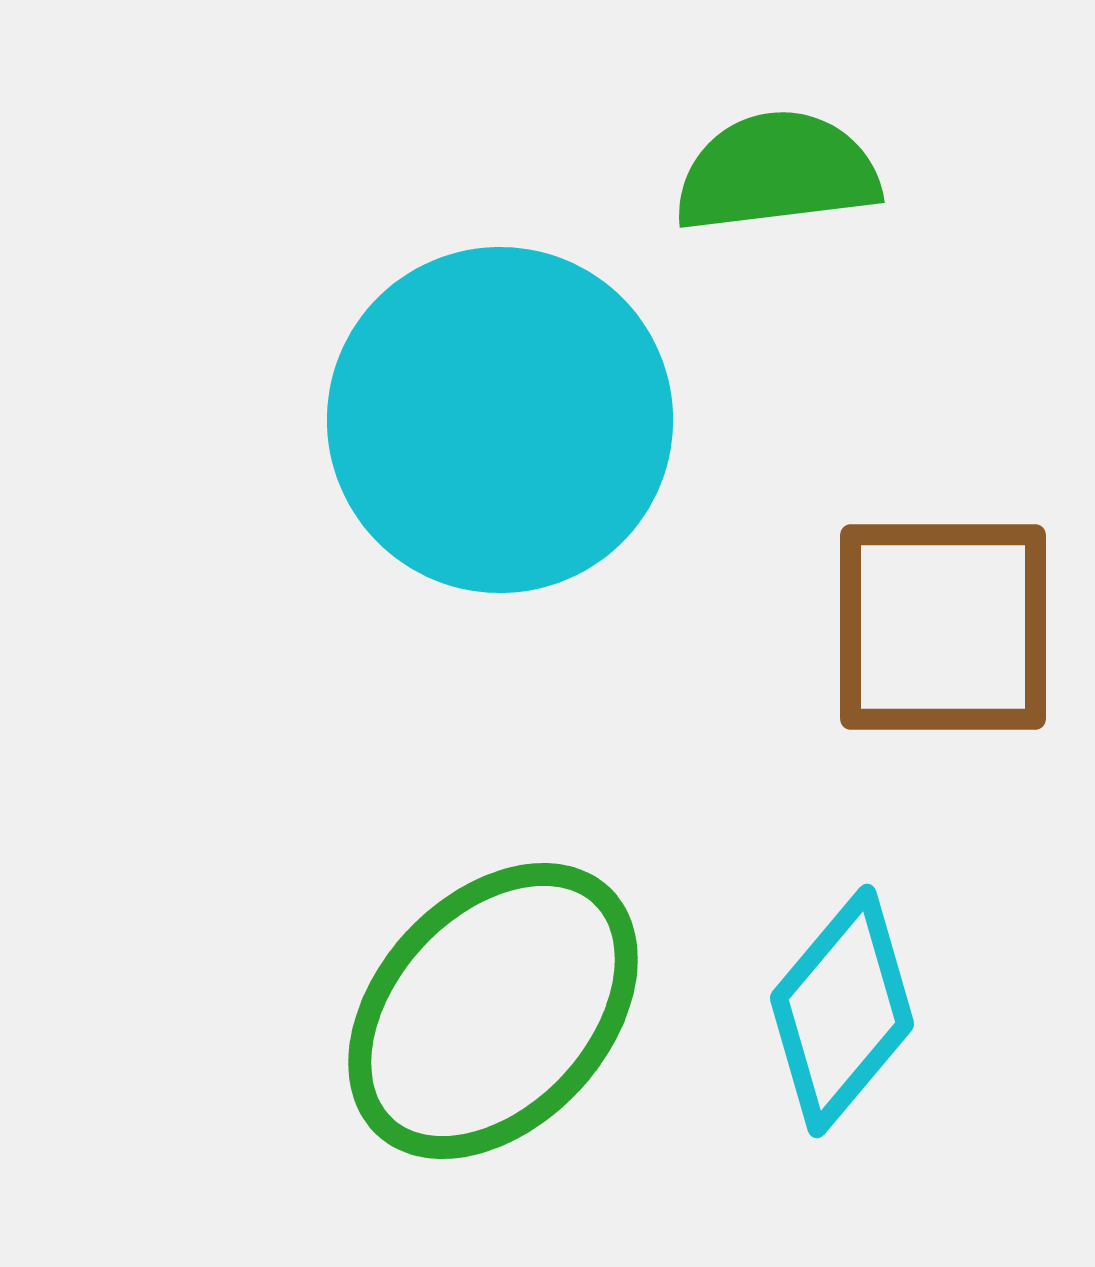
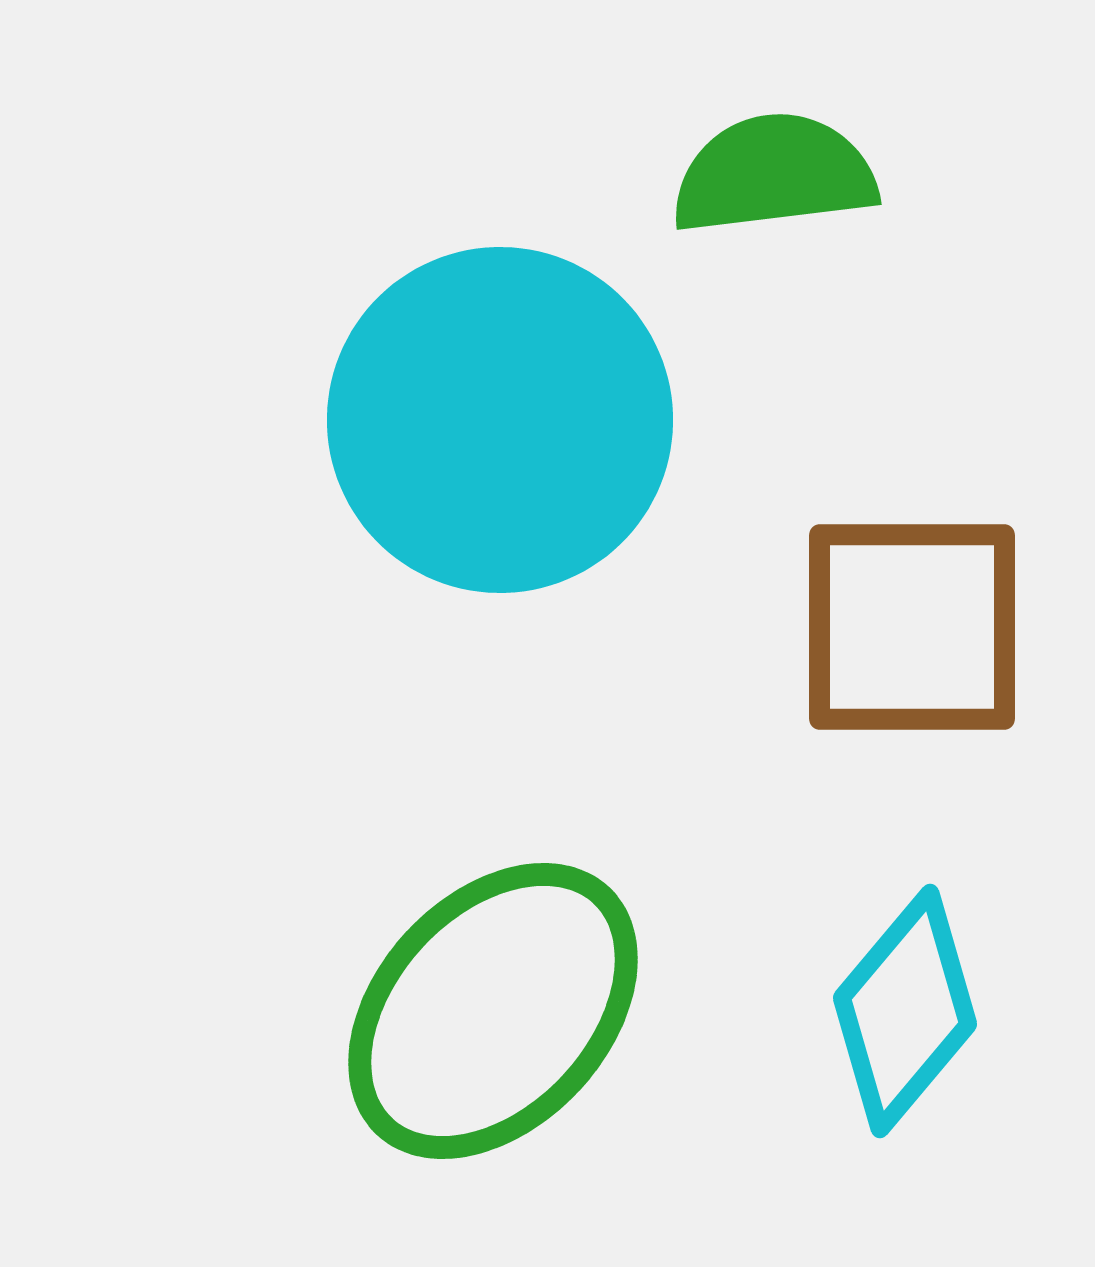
green semicircle: moved 3 px left, 2 px down
brown square: moved 31 px left
cyan diamond: moved 63 px right
